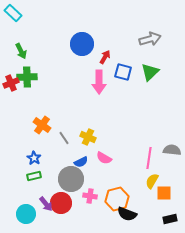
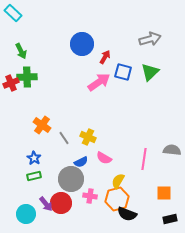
pink arrow: rotated 125 degrees counterclockwise
pink line: moved 5 px left, 1 px down
yellow semicircle: moved 34 px left
